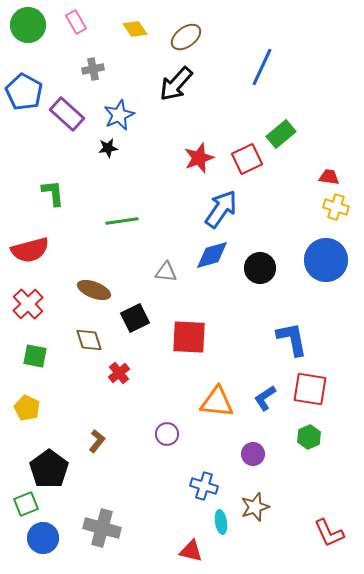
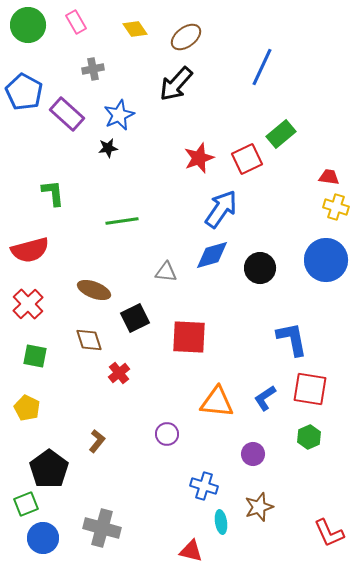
brown star at (255, 507): moved 4 px right
